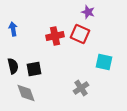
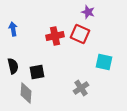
black square: moved 3 px right, 3 px down
gray diamond: rotated 25 degrees clockwise
